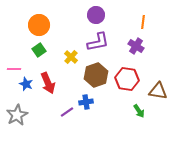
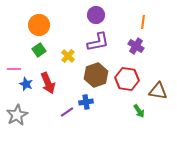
yellow cross: moved 3 px left, 1 px up
